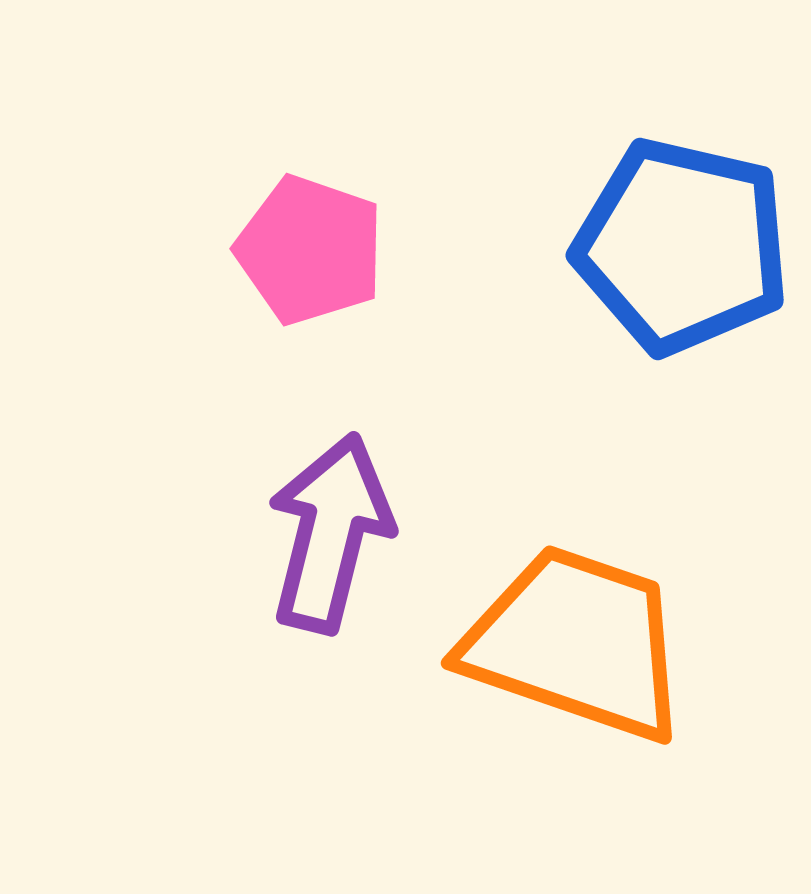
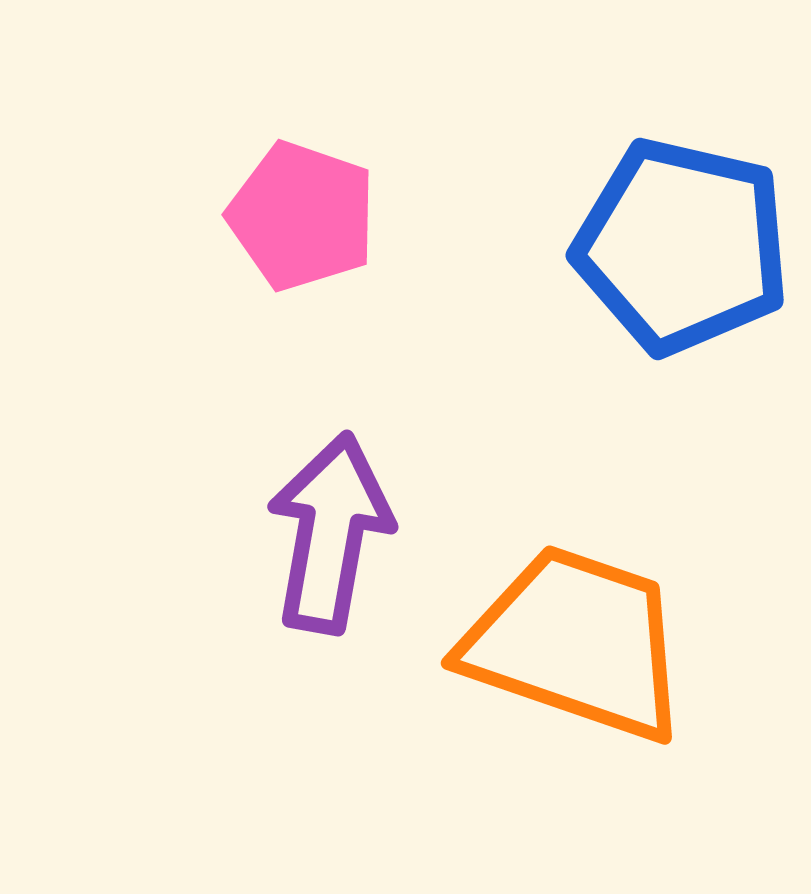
pink pentagon: moved 8 px left, 34 px up
purple arrow: rotated 4 degrees counterclockwise
